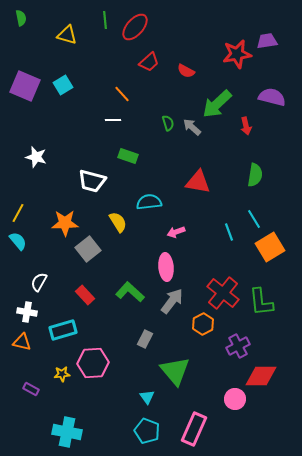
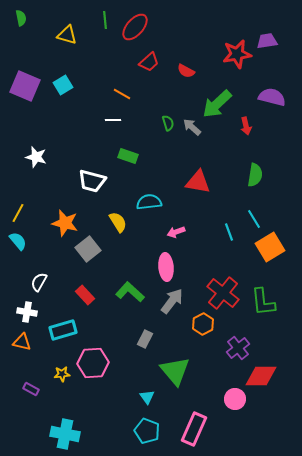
orange line at (122, 94): rotated 18 degrees counterclockwise
orange star at (65, 223): rotated 16 degrees clockwise
green L-shape at (261, 302): moved 2 px right
purple cross at (238, 346): moved 2 px down; rotated 10 degrees counterclockwise
cyan cross at (67, 432): moved 2 px left, 2 px down
